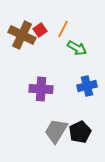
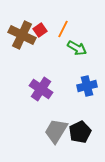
purple cross: rotated 30 degrees clockwise
